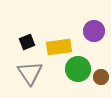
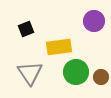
purple circle: moved 10 px up
black square: moved 1 px left, 13 px up
green circle: moved 2 px left, 3 px down
